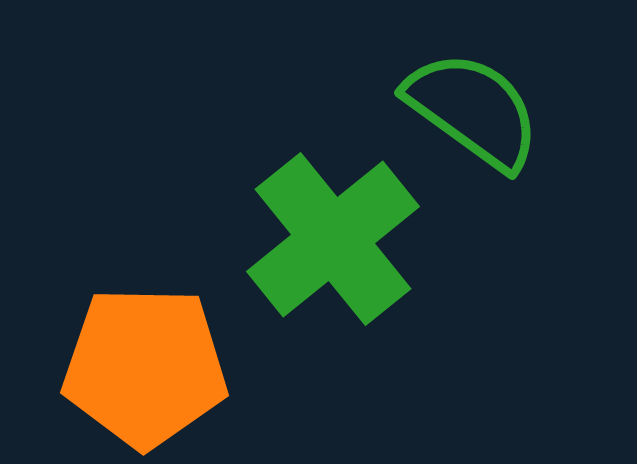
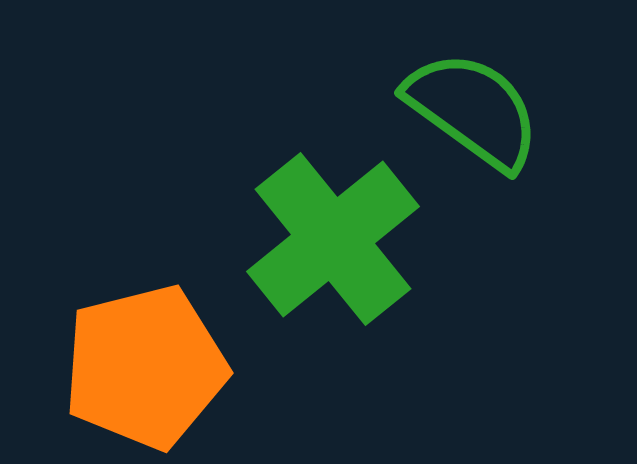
orange pentagon: rotated 15 degrees counterclockwise
